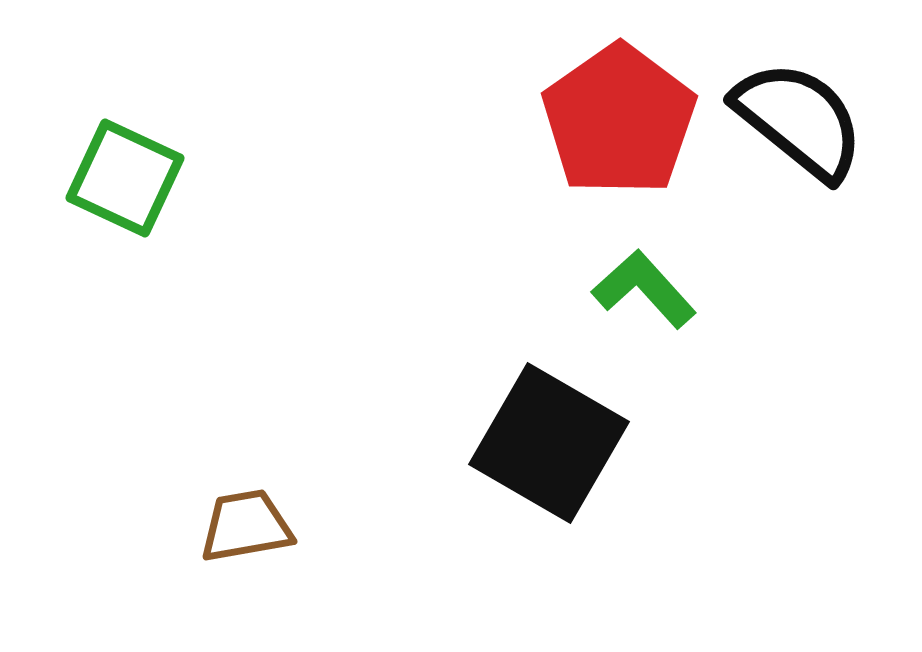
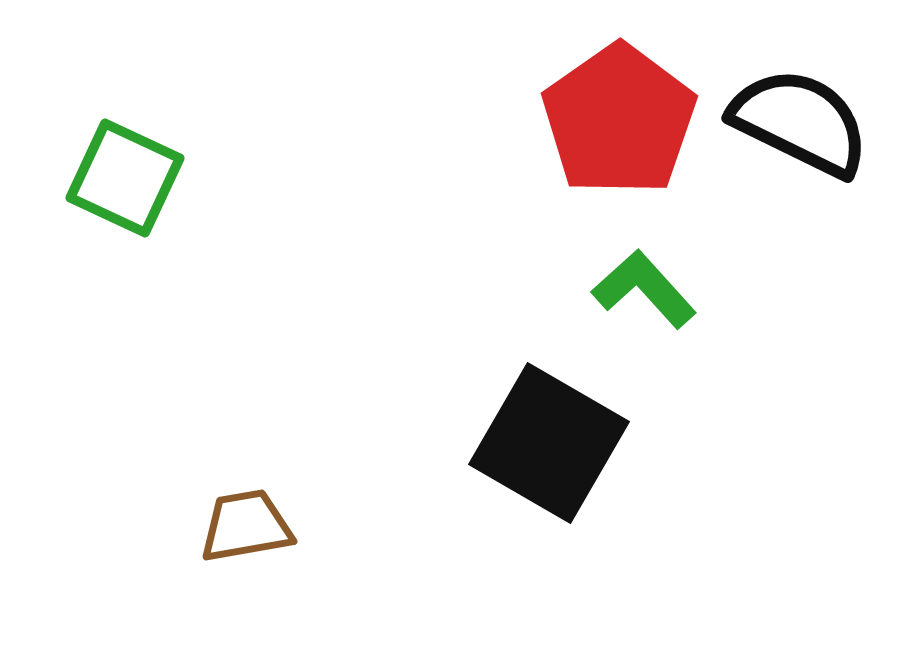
black semicircle: moved 1 px right, 2 px down; rotated 13 degrees counterclockwise
